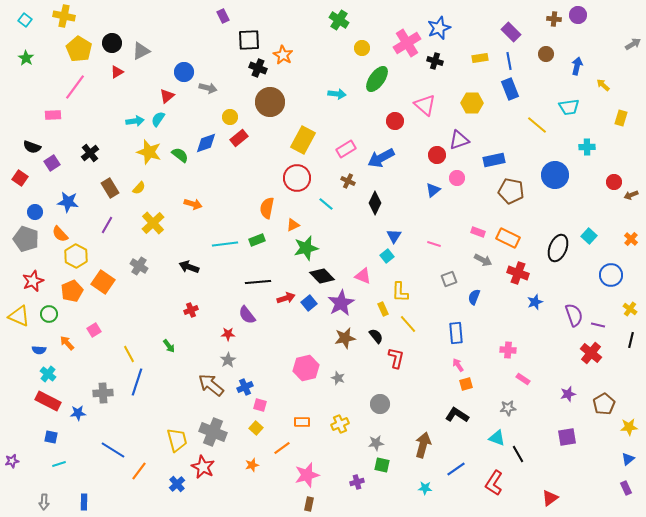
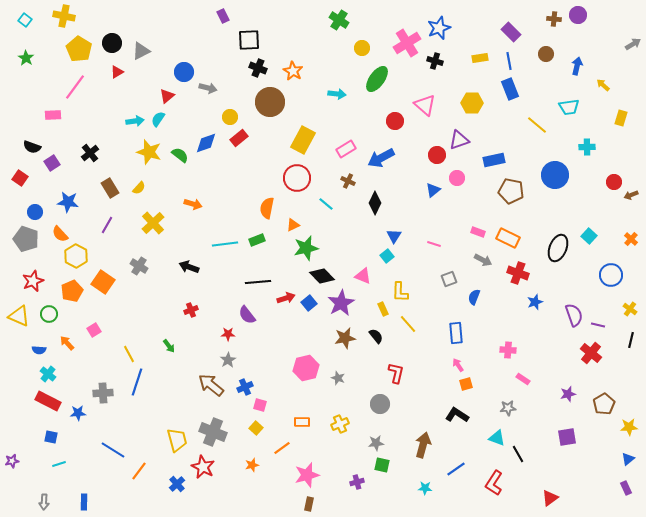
orange star at (283, 55): moved 10 px right, 16 px down
red L-shape at (396, 358): moved 15 px down
